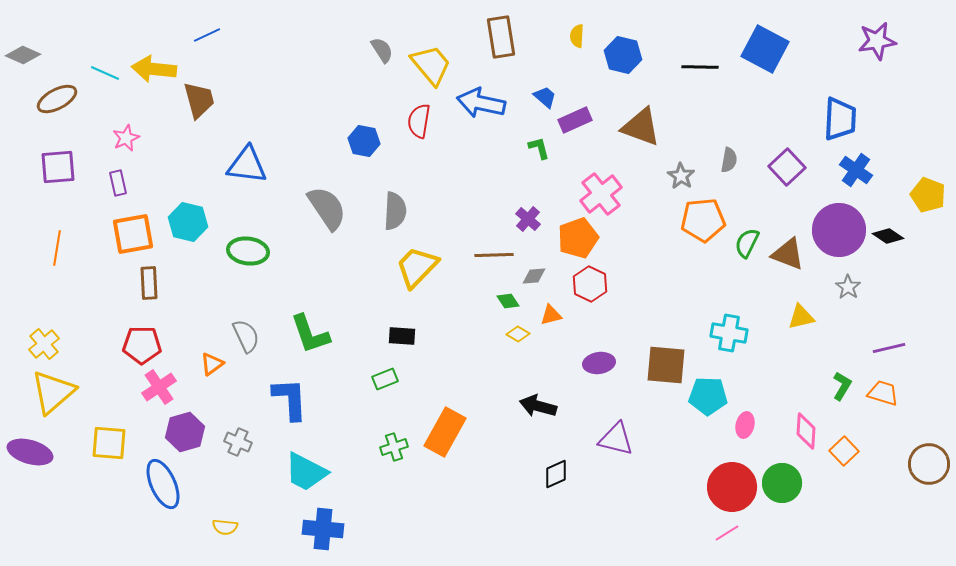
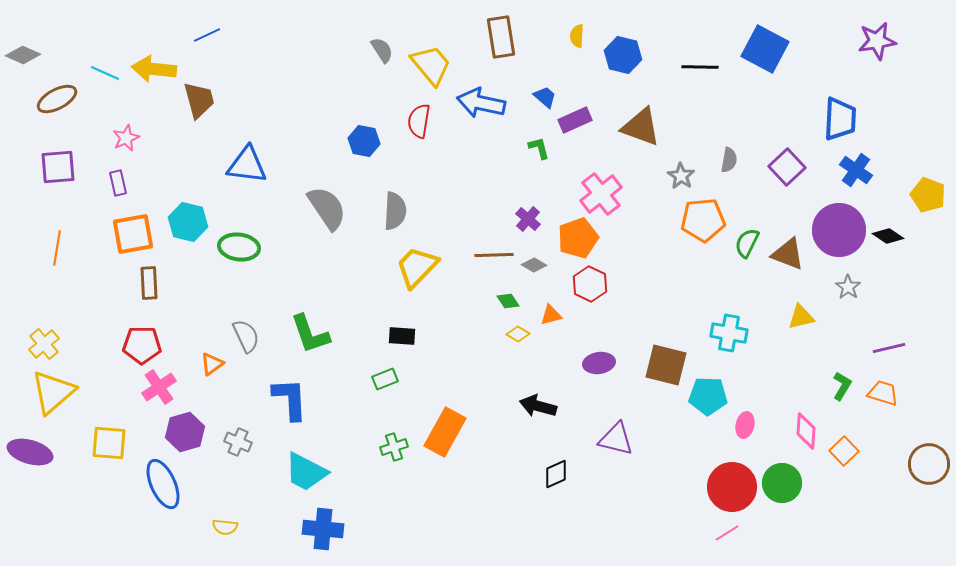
green ellipse at (248, 251): moved 9 px left, 4 px up
gray diamond at (534, 276): moved 11 px up; rotated 35 degrees clockwise
brown square at (666, 365): rotated 9 degrees clockwise
